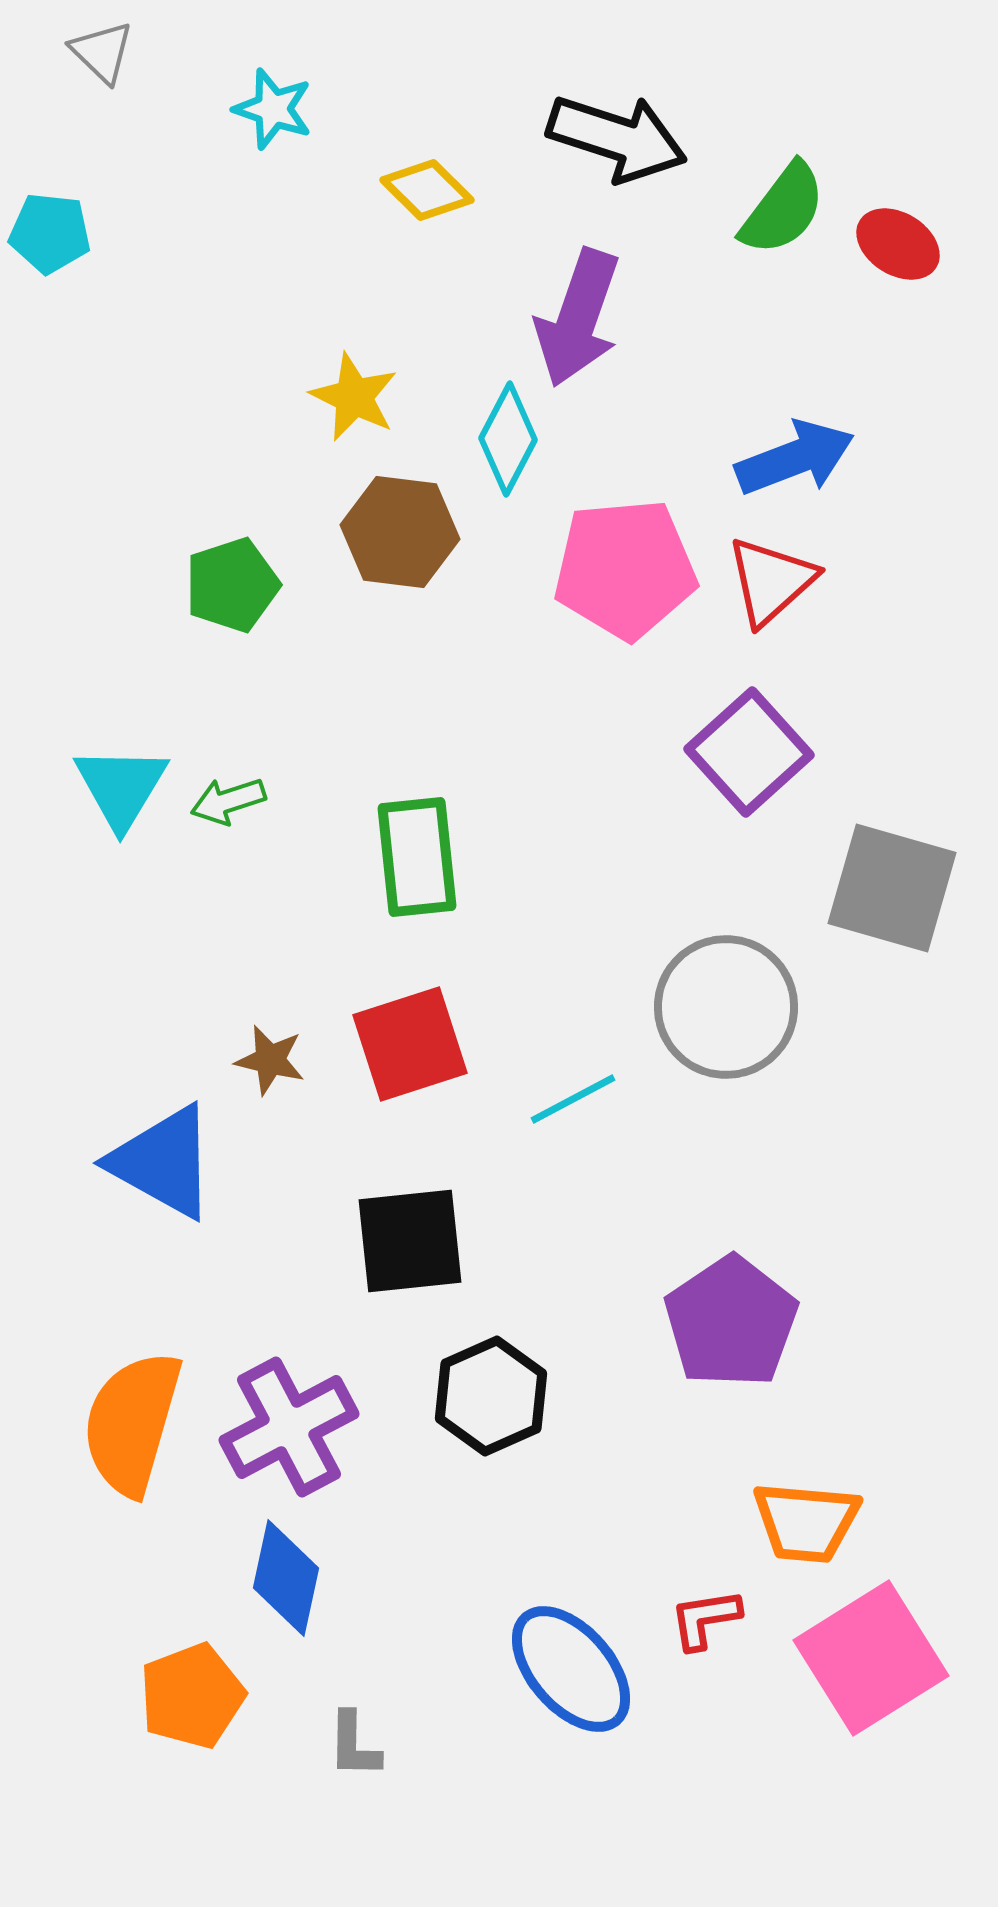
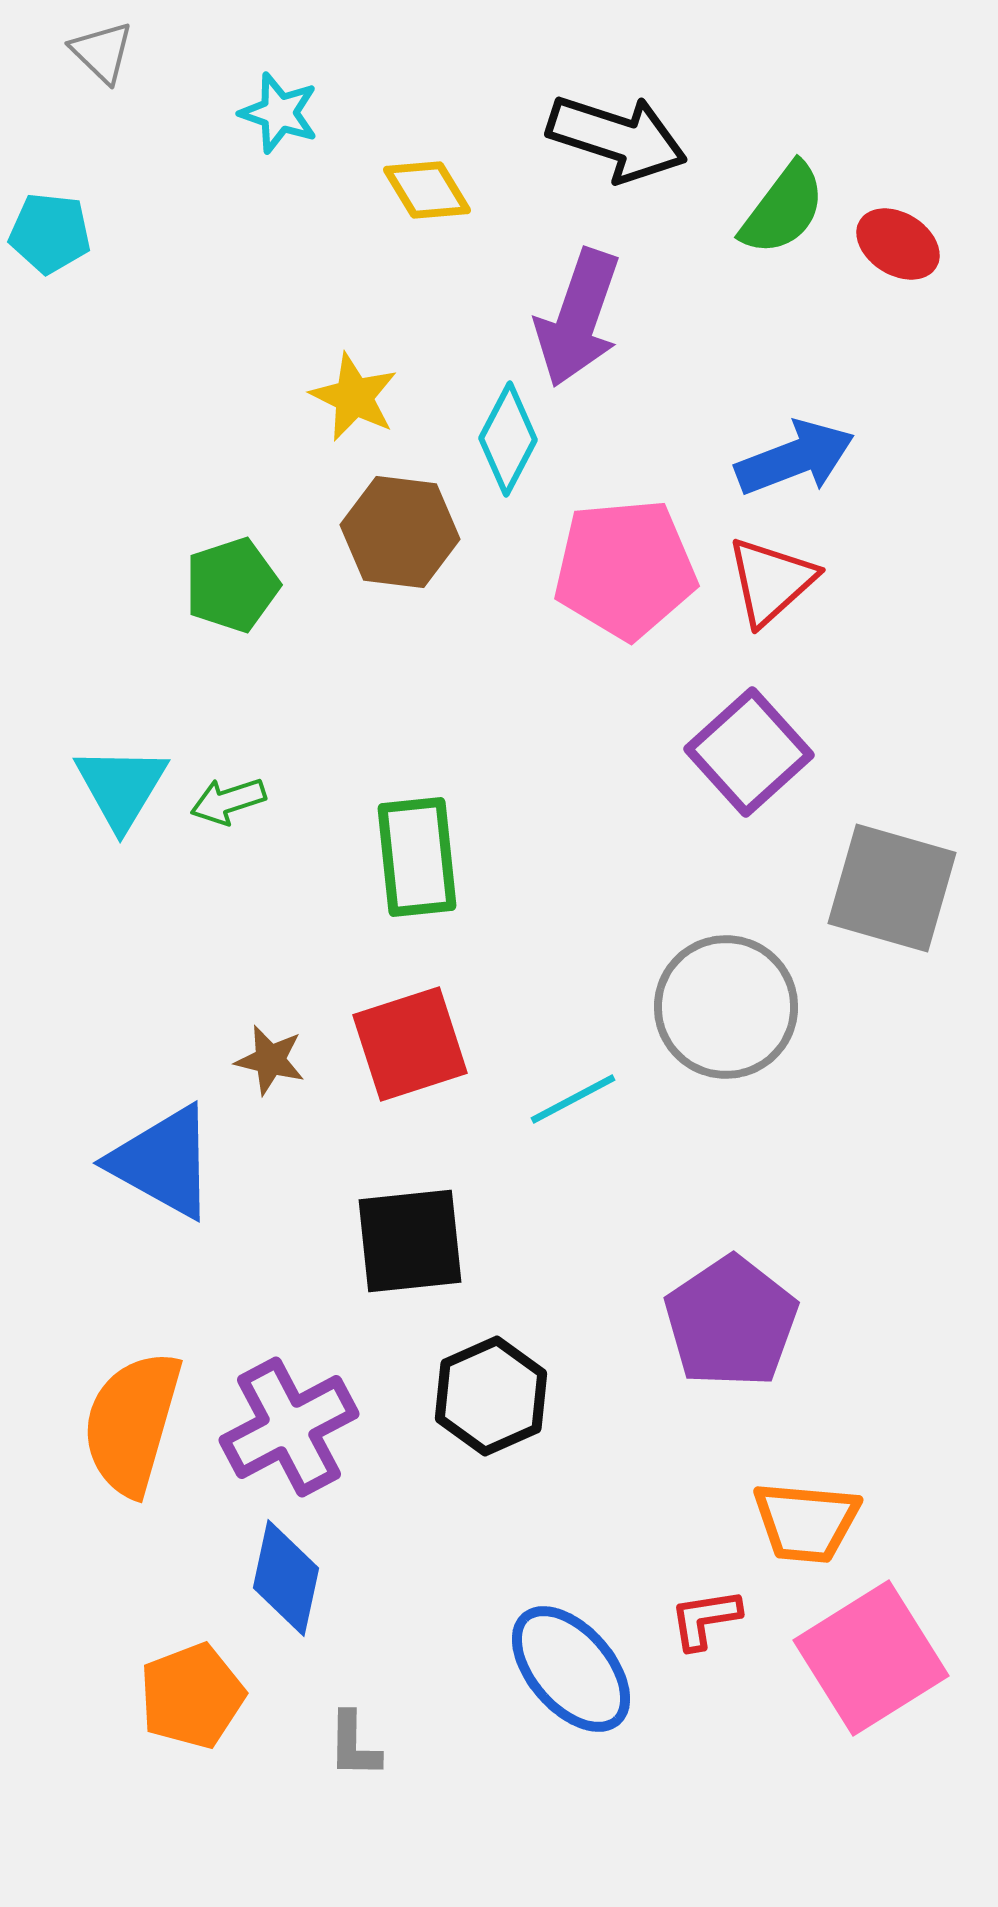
cyan star: moved 6 px right, 4 px down
yellow diamond: rotated 14 degrees clockwise
